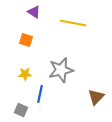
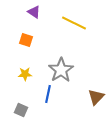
yellow line: moved 1 px right; rotated 15 degrees clockwise
gray star: rotated 20 degrees counterclockwise
blue line: moved 8 px right
